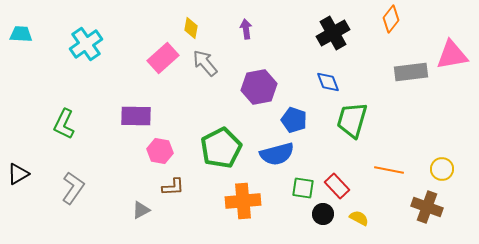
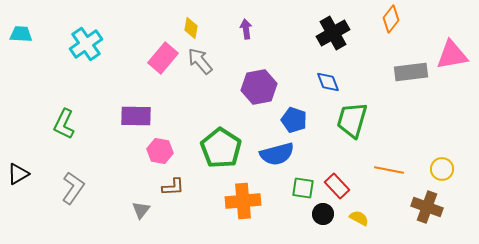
pink rectangle: rotated 8 degrees counterclockwise
gray arrow: moved 5 px left, 2 px up
green pentagon: rotated 12 degrees counterclockwise
gray triangle: rotated 24 degrees counterclockwise
